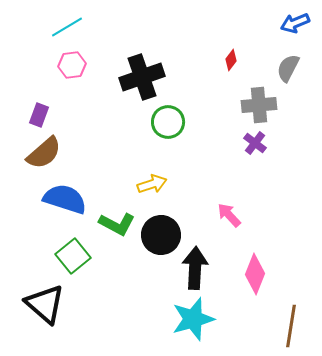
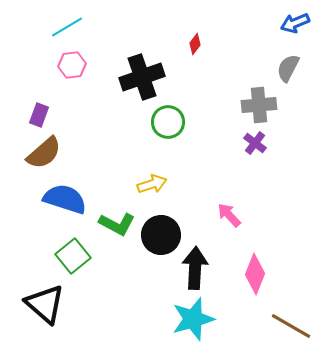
red diamond: moved 36 px left, 16 px up
brown line: rotated 69 degrees counterclockwise
